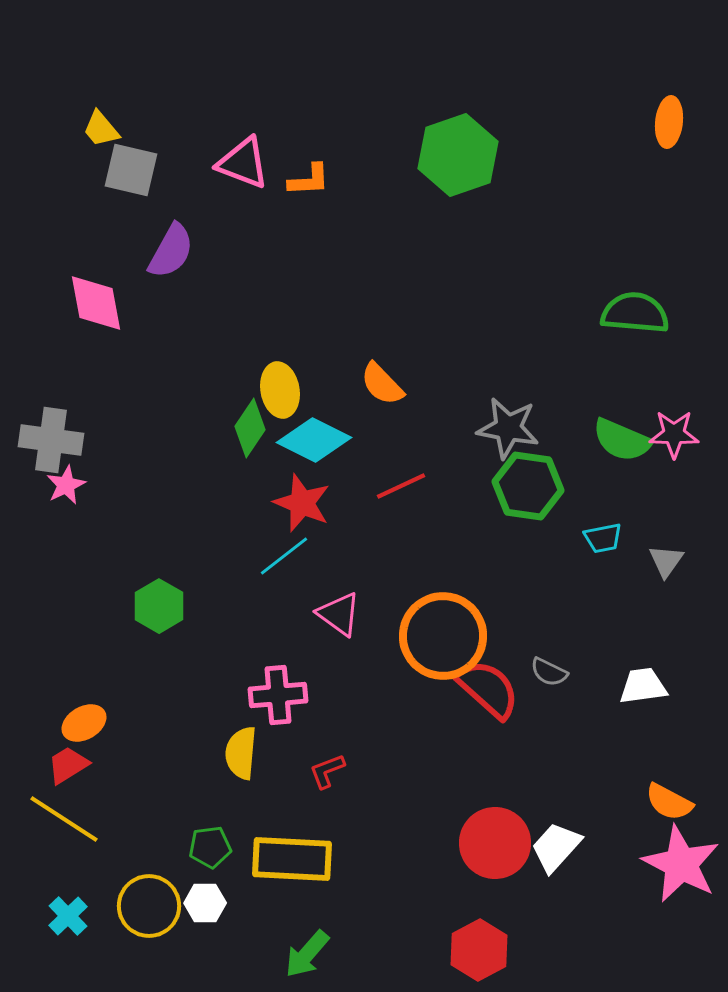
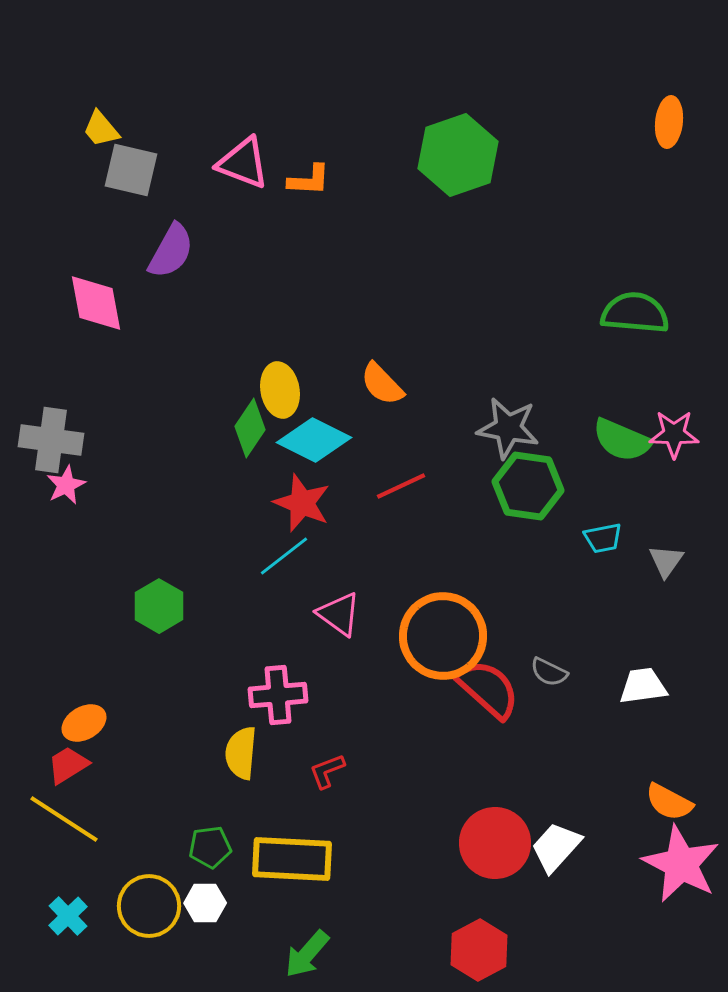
orange L-shape at (309, 180): rotated 6 degrees clockwise
